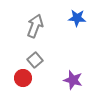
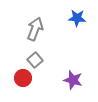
gray arrow: moved 3 px down
